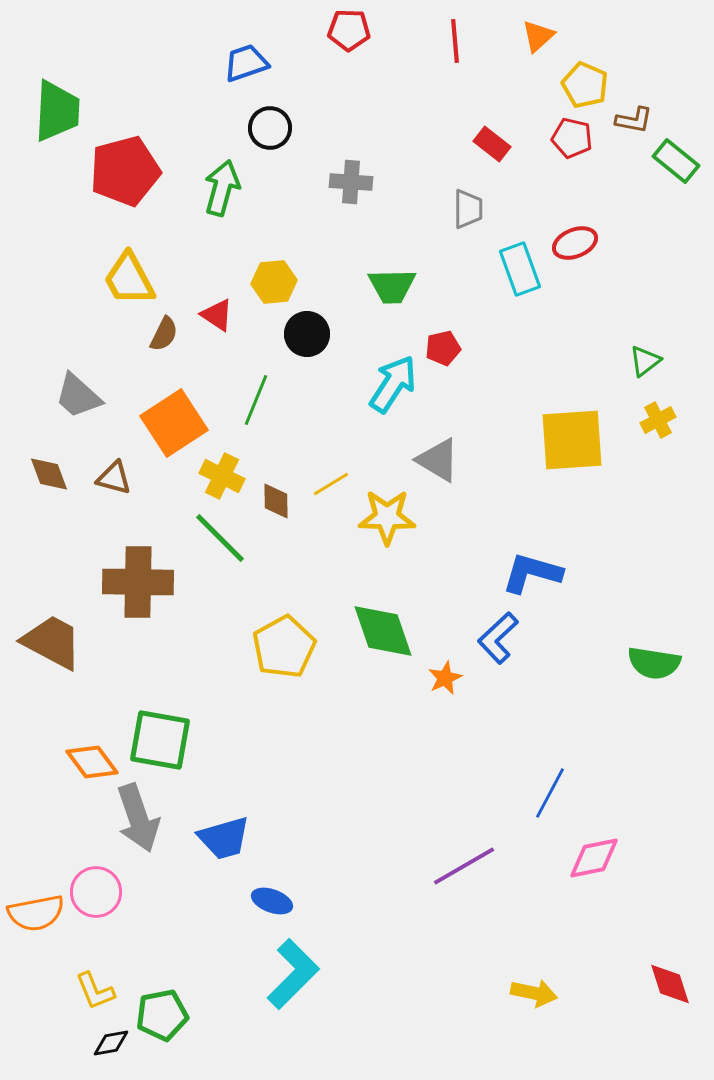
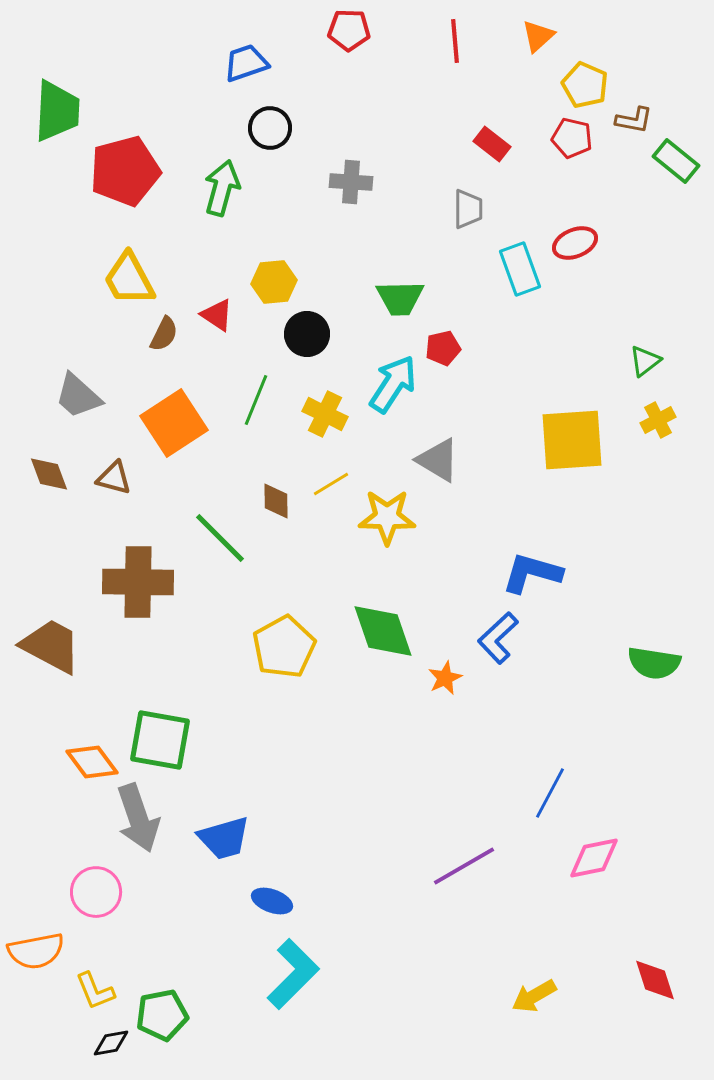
green trapezoid at (392, 286): moved 8 px right, 12 px down
yellow cross at (222, 476): moved 103 px right, 62 px up
brown trapezoid at (52, 642): moved 1 px left, 4 px down
orange semicircle at (36, 913): moved 38 px down
red diamond at (670, 984): moved 15 px left, 4 px up
yellow arrow at (534, 993): moved 3 px down; rotated 138 degrees clockwise
